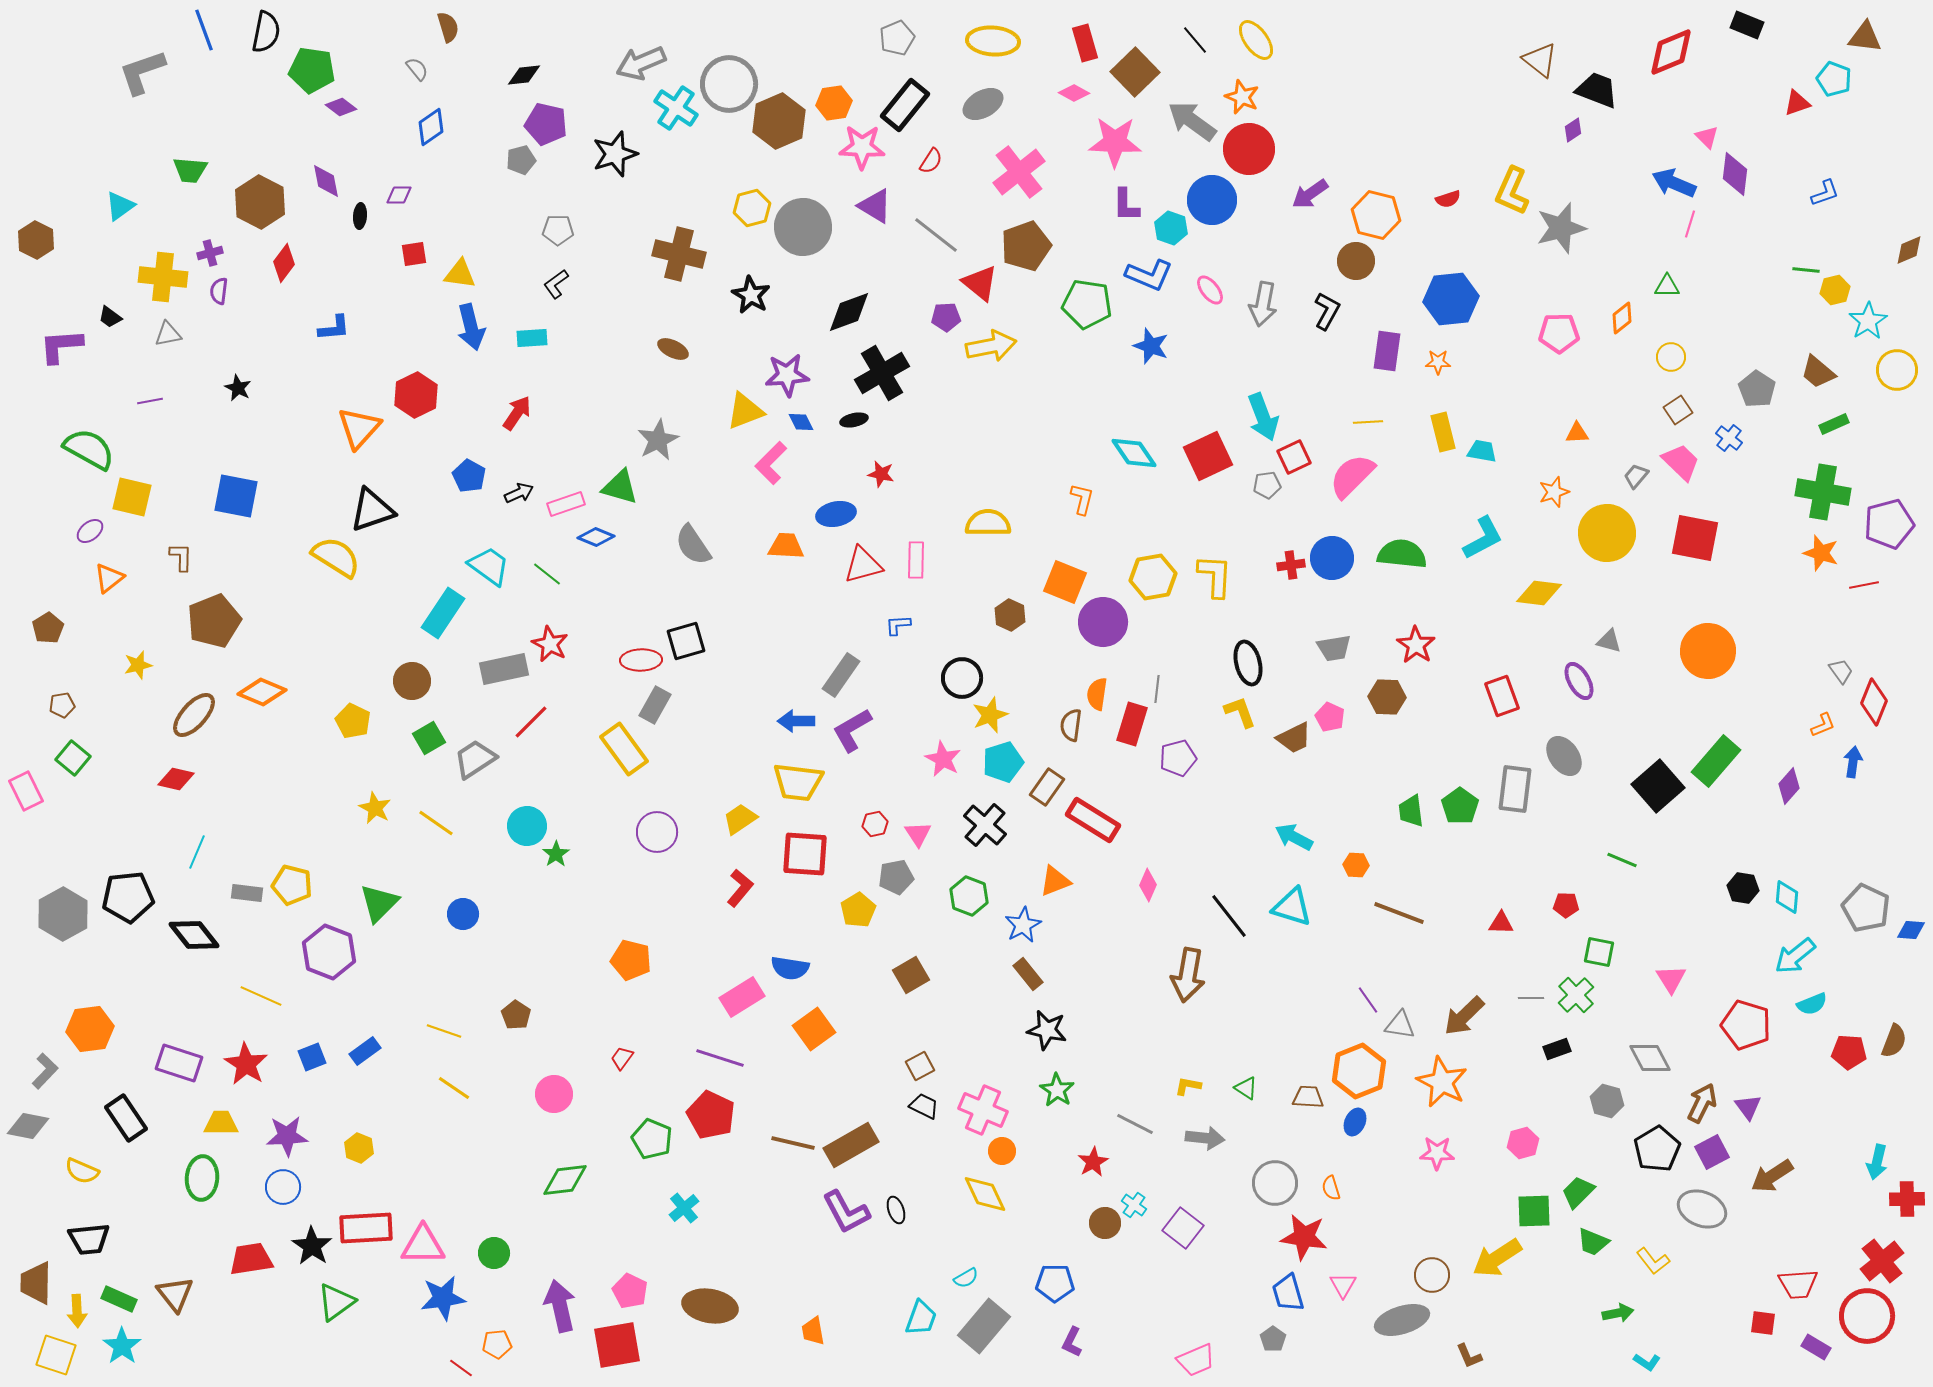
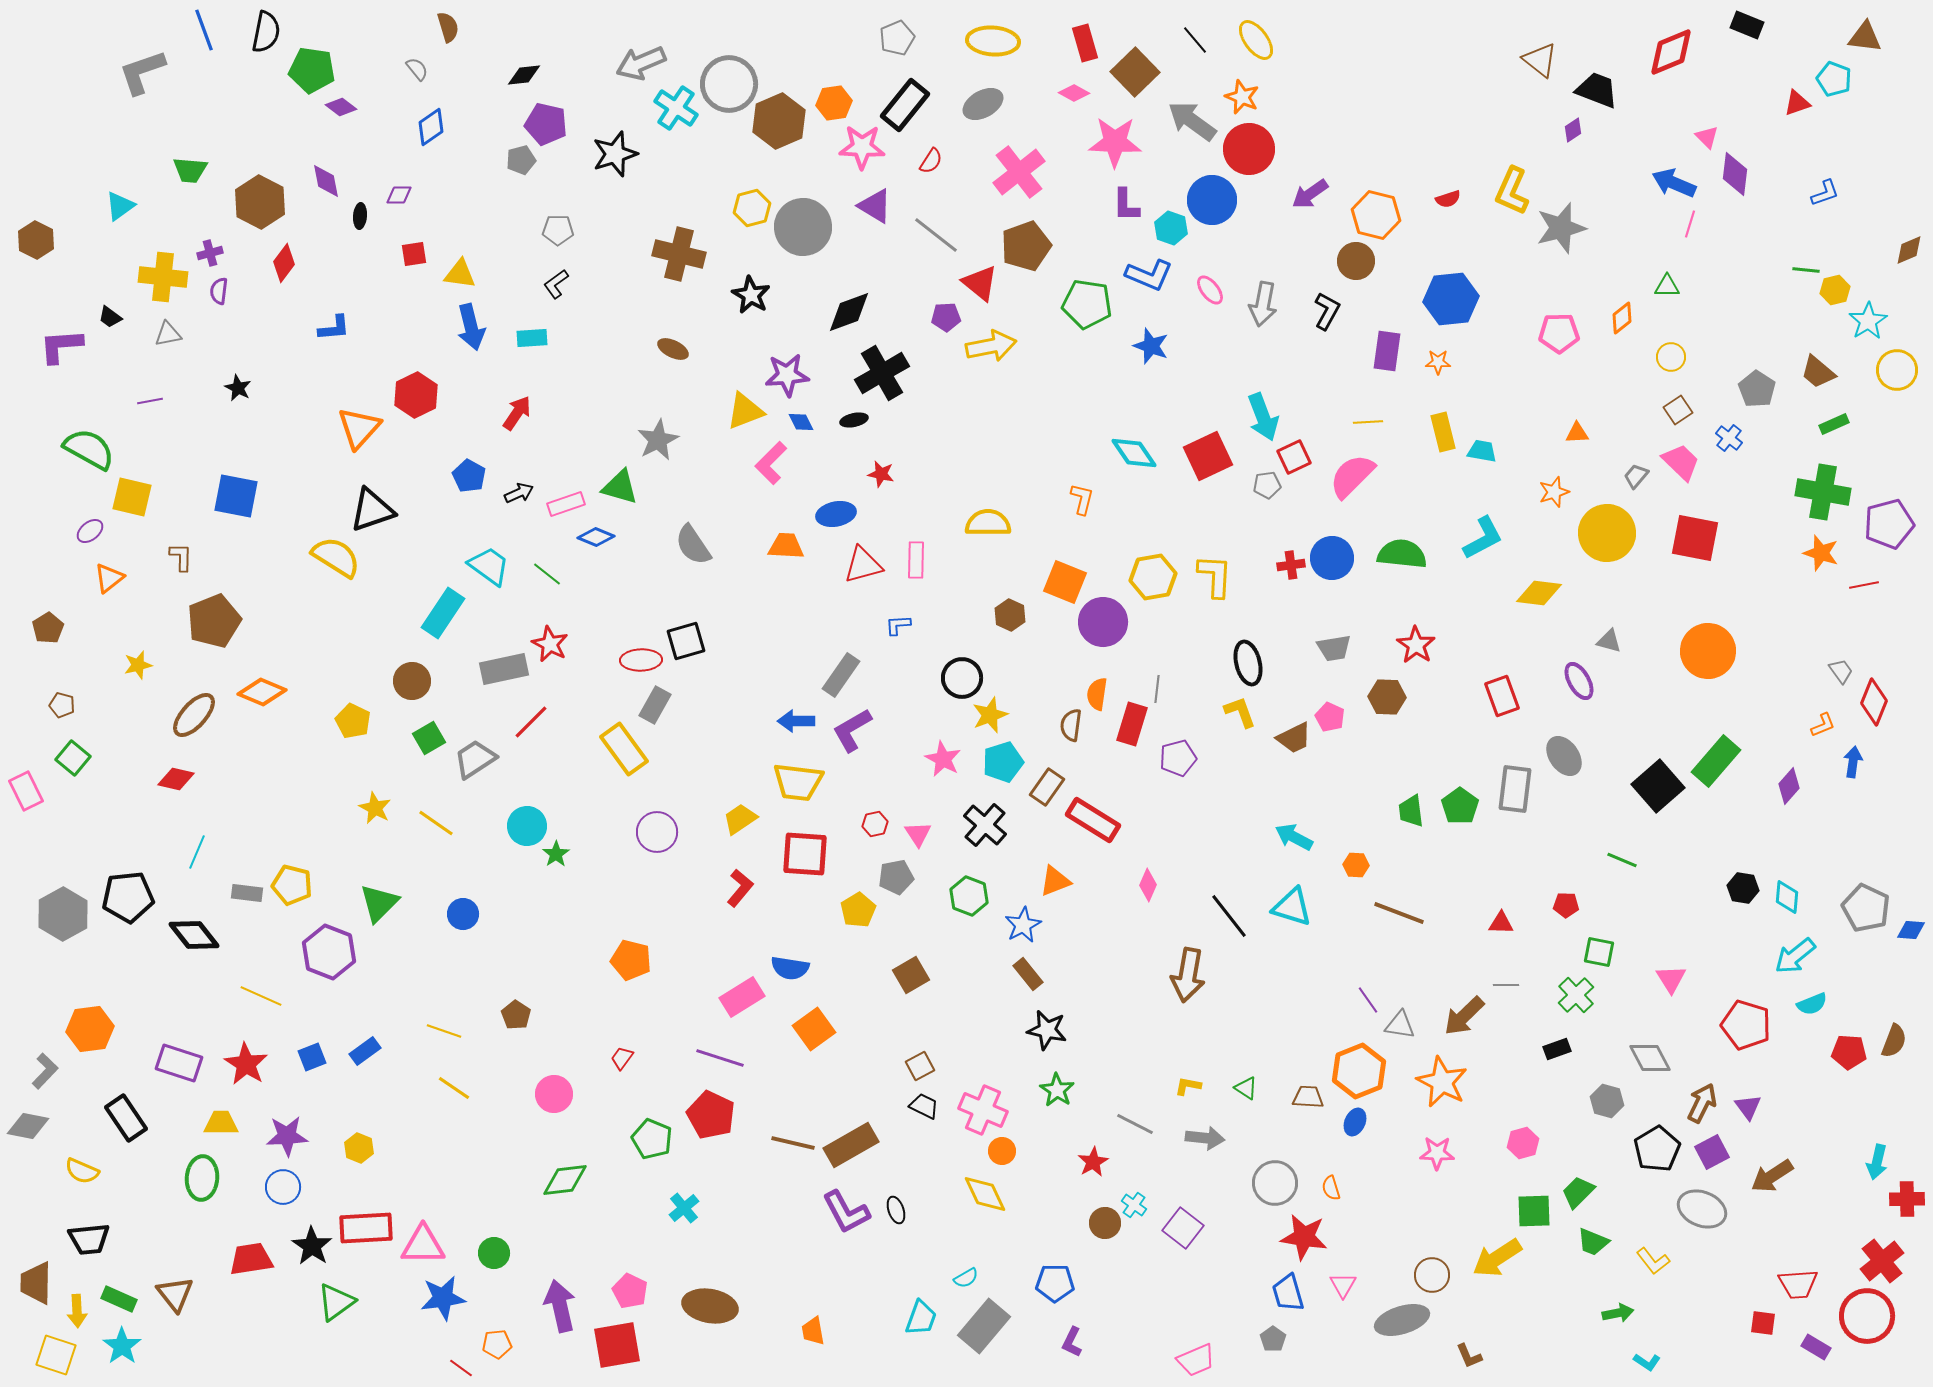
brown pentagon at (62, 705): rotated 25 degrees clockwise
gray line at (1531, 998): moved 25 px left, 13 px up
